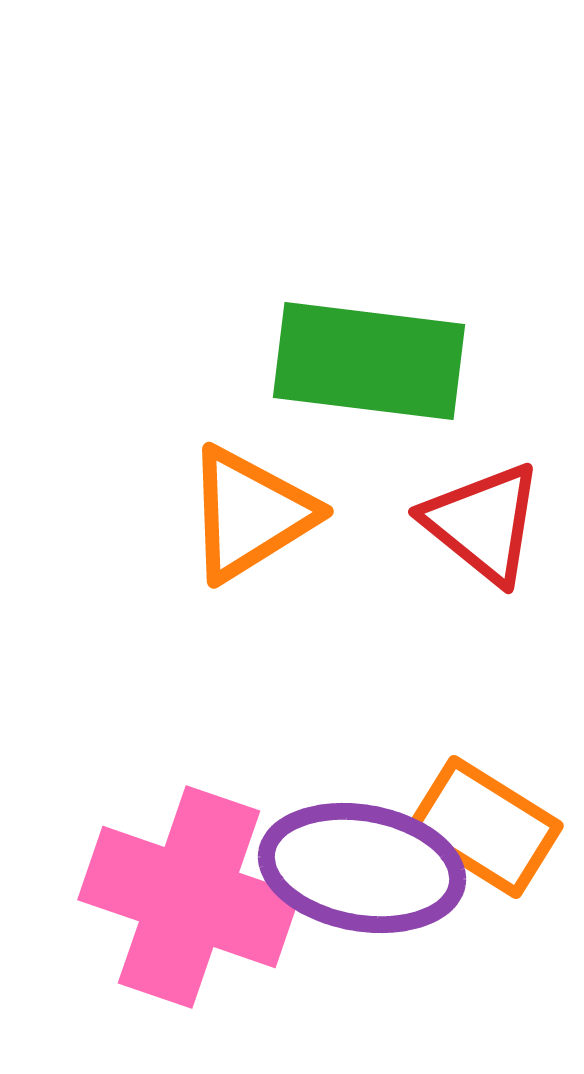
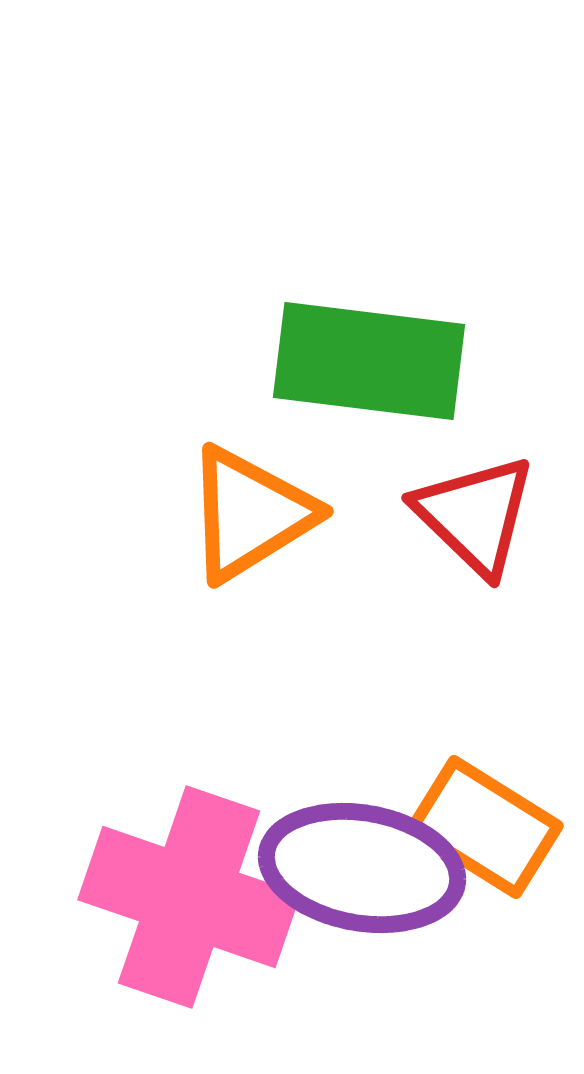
red triangle: moved 8 px left, 8 px up; rotated 5 degrees clockwise
